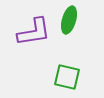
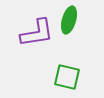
purple L-shape: moved 3 px right, 1 px down
